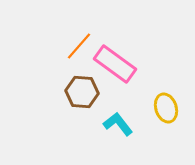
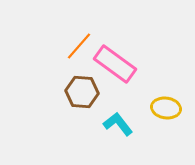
yellow ellipse: rotated 64 degrees counterclockwise
